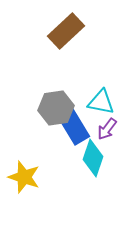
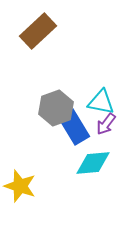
brown rectangle: moved 28 px left
gray hexagon: rotated 12 degrees counterclockwise
purple arrow: moved 1 px left, 5 px up
cyan diamond: moved 5 px down; rotated 66 degrees clockwise
yellow star: moved 4 px left, 9 px down
